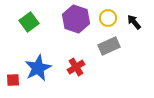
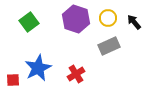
red cross: moved 7 px down
